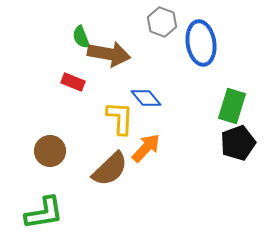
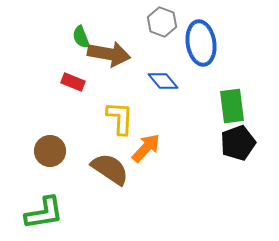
blue diamond: moved 17 px right, 17 px up
green rectangle: rotated 24 degrees counterclockwise
brown semicircle: rotated 102 degrees counterclockwise
